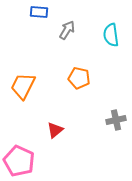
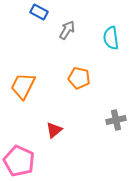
blue rectangle: rotated 24 degrees clockwise
cyan semicircle: moved 3 px down
red triangle: moved 1 px left
